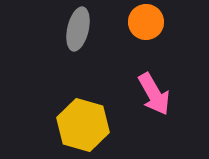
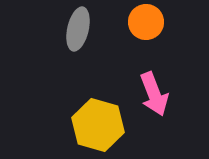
pink arrow: rotated 9 degrees clockwise
yellow hexagon: moved 15 px right
